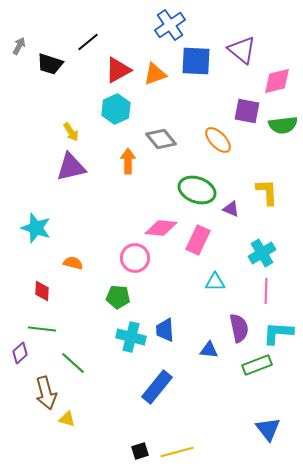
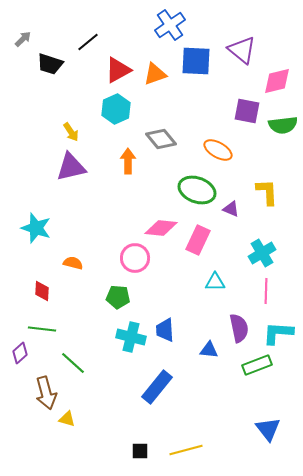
gray arrow at (19, 46): moved 4 px right, 7 px up; rotated 18 degrees clockwise
orange ellipse at (218, 140): moved 10 px down; rotated 16 degrees counterclockwise
black square at (140, 451): rotated 18 degrees clockwise
yellow line at (177, 452): moved 9 px right, 2 px up
